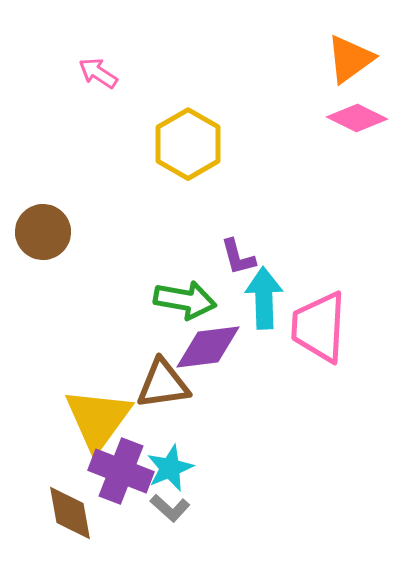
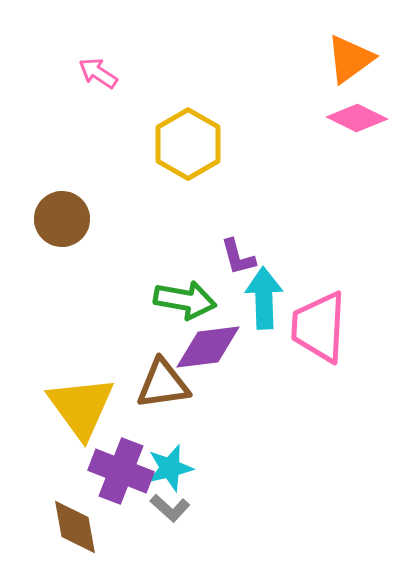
brown circle: moved 19 px right, 13 px up
yellow triangle: moved 17 px left, 12 px up; rotated 12 degrees counterclockwise
cyan star: rotated 9 degrees clockwise
brown diamond: moved 5 px right, 14 px down
